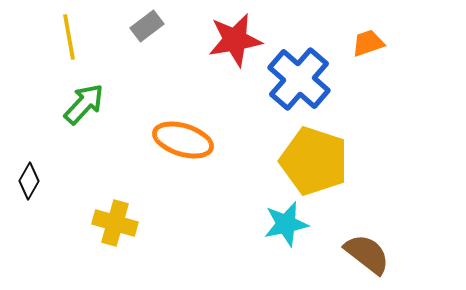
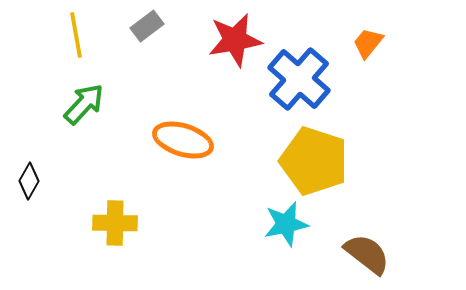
yellow line: moved 7 px right, 2 px up
orange trapezoid: rotated 32 degrees counterclockwise
yellow cross: rotated 15 degrees counterclockwise
